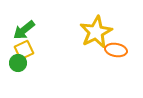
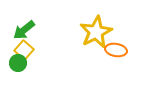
yellow square: rotated 24 degrees counterclockwise
